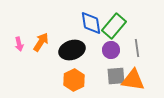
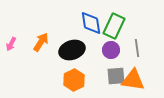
green rectangle: rotated 15 degrees counterclockwise
pink arrow: moved 8 px left; rotated 40 degrees clockwise
